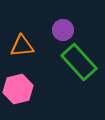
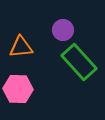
orange triangle: moved 1 px left, 1 px down
pink hexagon: rotated 16 degrees clockwise
